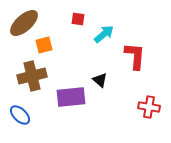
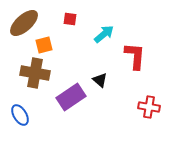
red square: moved 8 px left
brown cross: moved 3 px right, 3 px up; rotated 24 degrees clockwise
purple rectangle: rotated 28 degrees counterclockwise
blue ellipse: rotated 15 degrees clockwise
